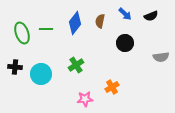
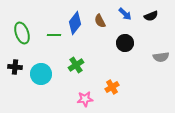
brown semicircle: rotated 40 degrees counterclockwise
green line: moved 8 px right, 6 px down
